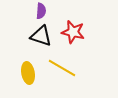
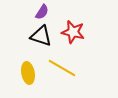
purple semicircle: moved 1 px right, 1 px down; rotated 28 degrees clockwise
